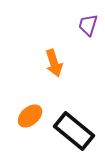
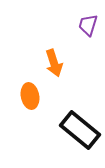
orange ellipse: moved 20 px up; rotated 60 degrees counterclockwise
black rectangle: moved 6 px right, 1 px up
